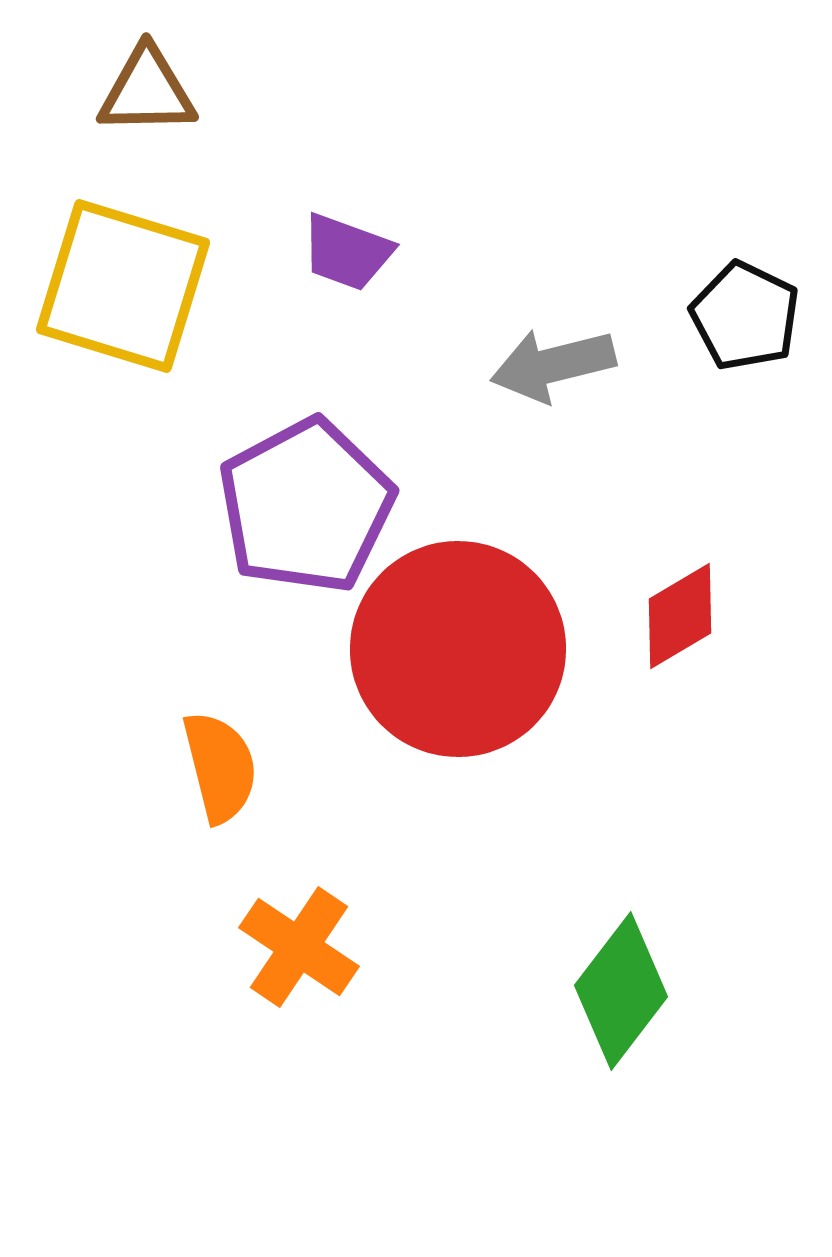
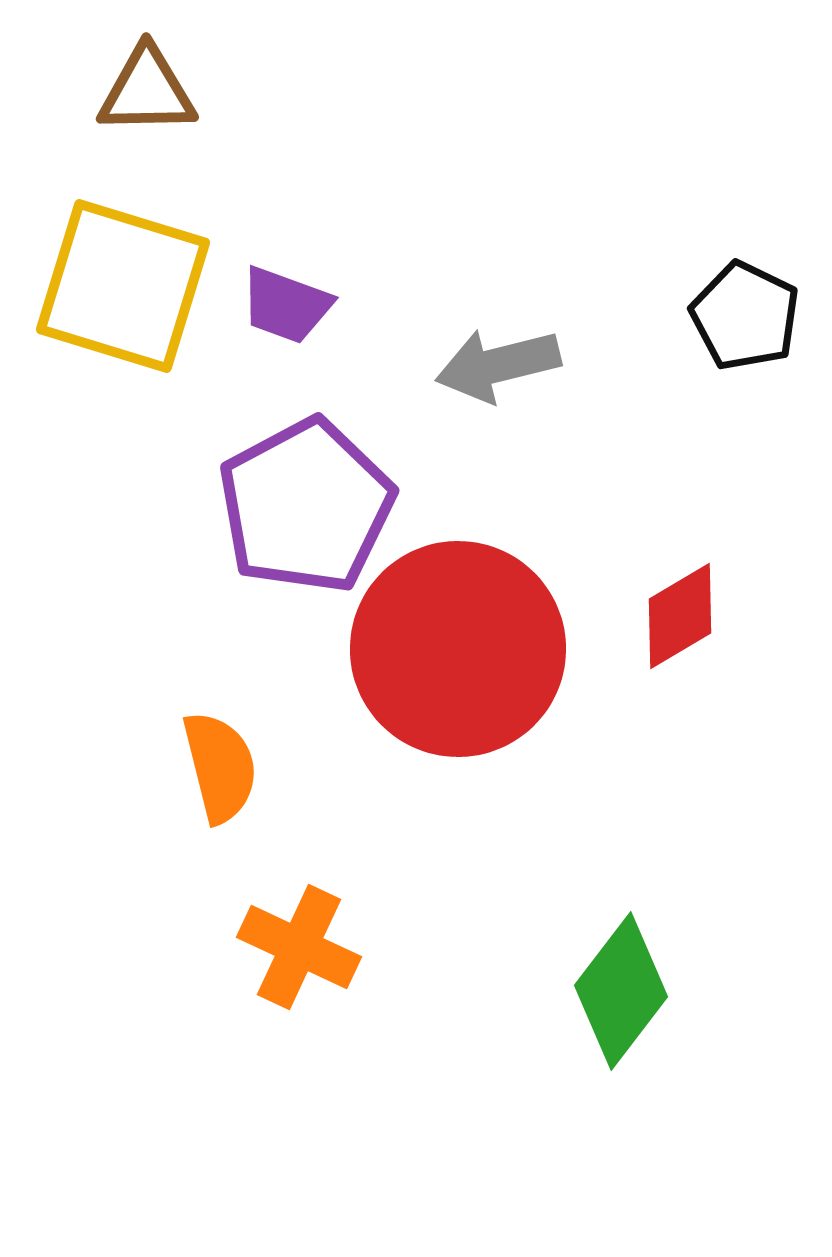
purple trapezoid: moved 61 px left, 53 px down
gray arrow: moved 55 px left
orange cross: rotated 9 degrees counterclockwise
